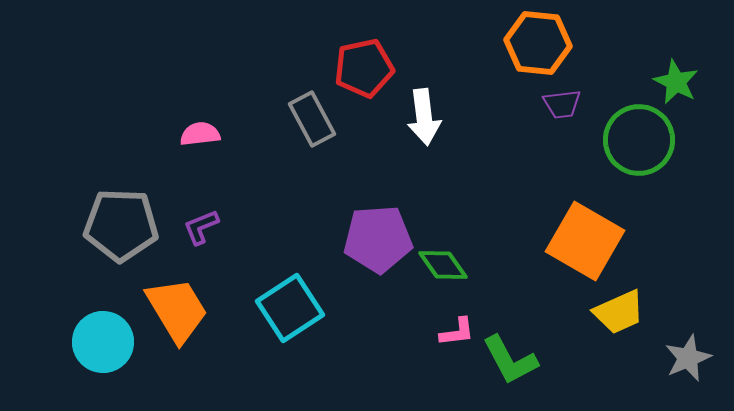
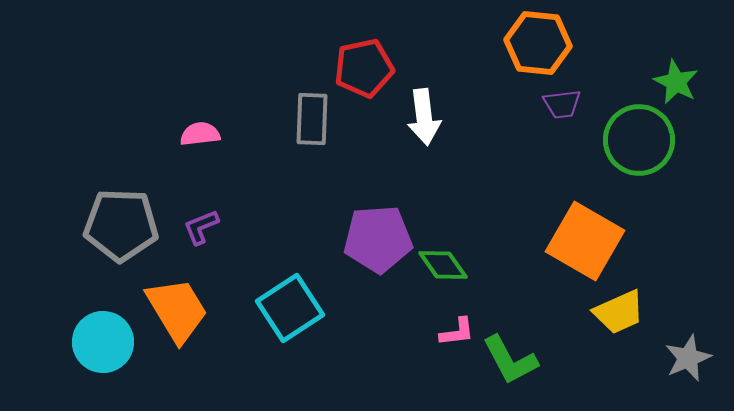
gray rectangle: rotated 30 degrees clockwise
